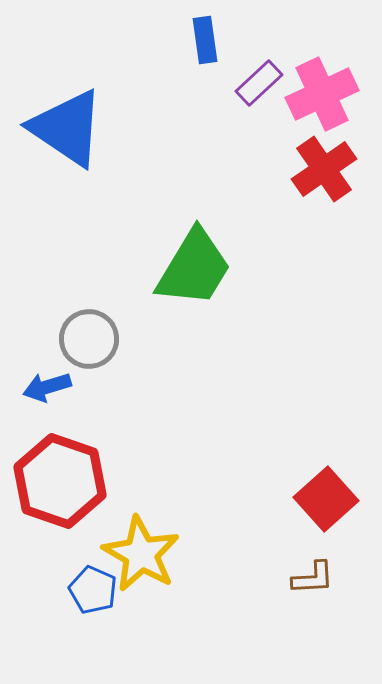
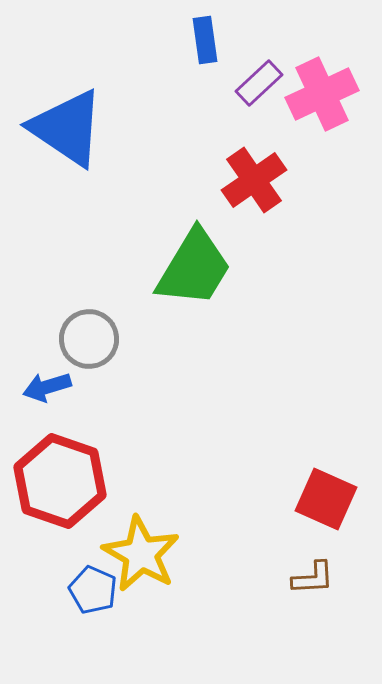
red cross: moved 70 px left, 11 px down
red square: rotated 24 degrees counterclockwise
